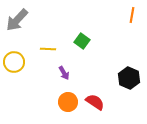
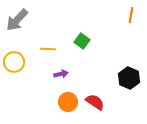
orange line: moved 1 px left
purple arrow: moved 3 px left, 1 px down; rotated 72 degrees counterclockwise
